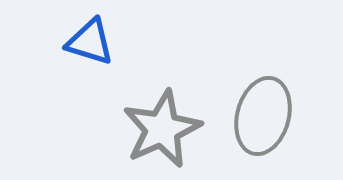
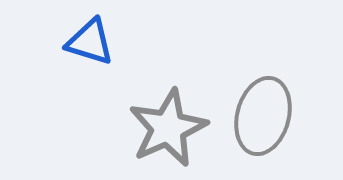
gray star: moved 6 px right, 1 px up
